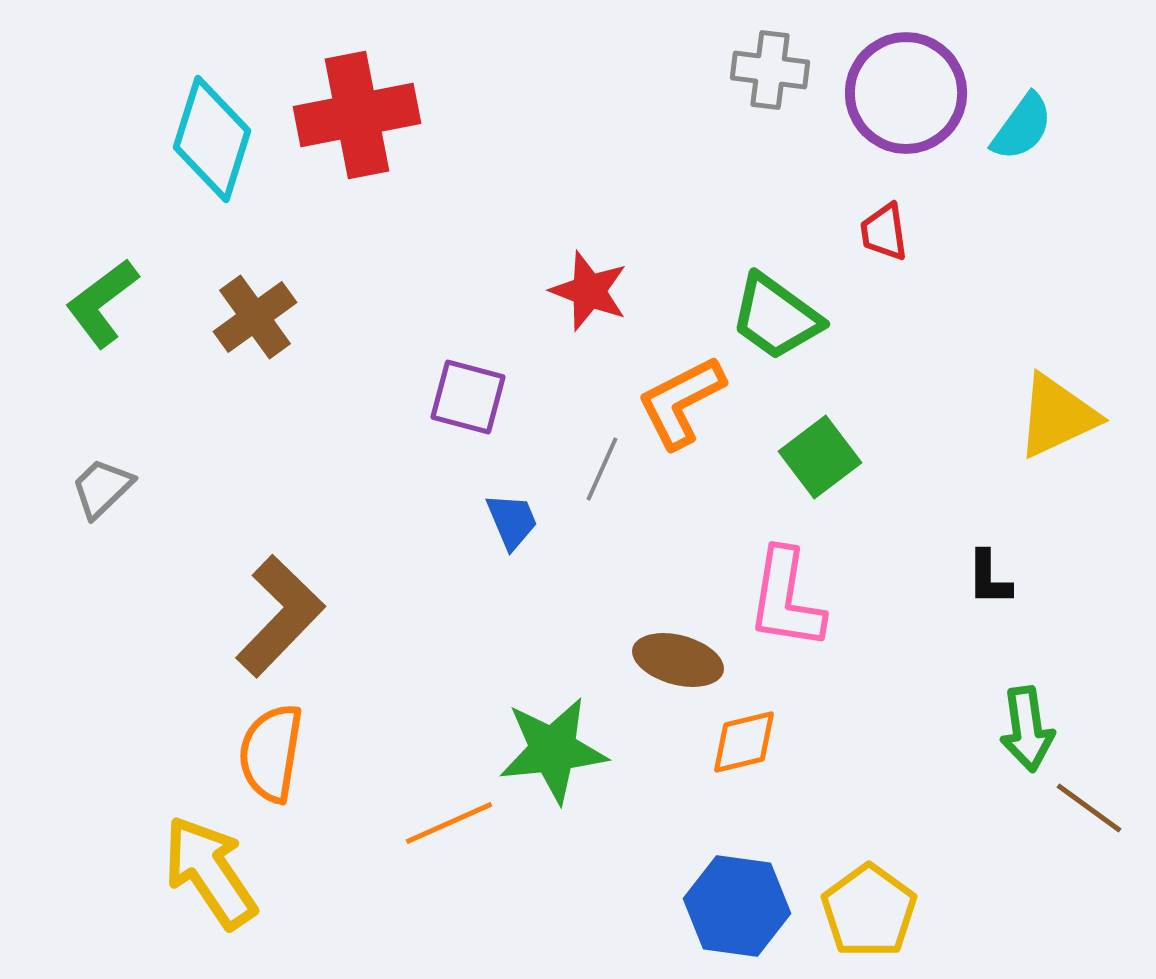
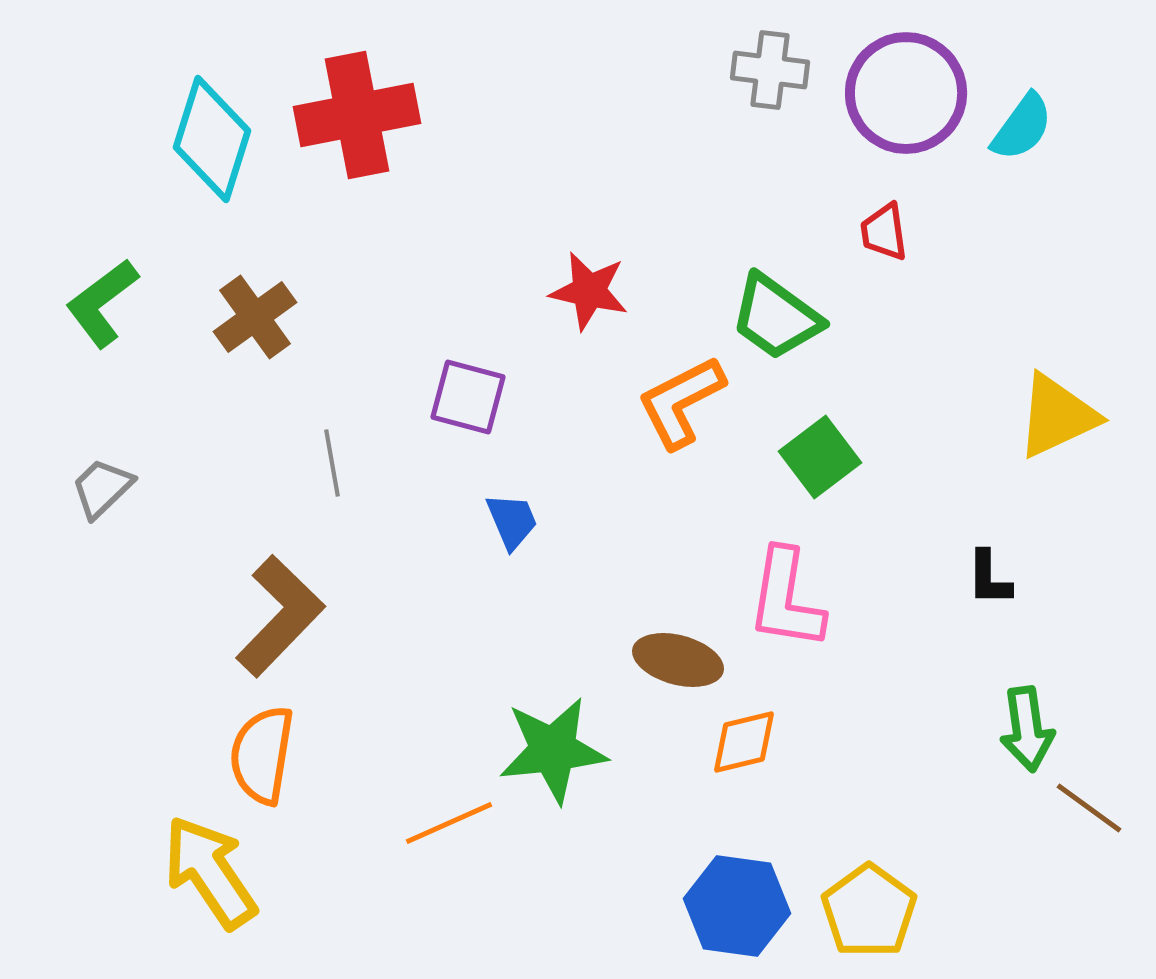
red star: rotated 8 degrees counterclockwise
gray line: moved 270 px left, 6 px up; rotated 34 degrees counterclockwise
orange semicircle: moved 9 px left, 2 px down
